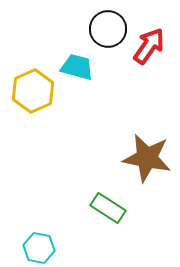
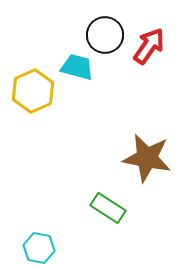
black circle: moved 3 px left, 6 px down
